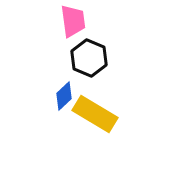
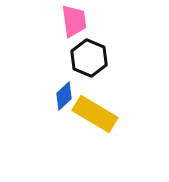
pink trapezoid: moved 1 px right
